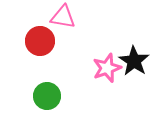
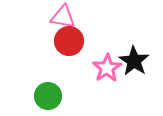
red circle: moved 29 px right
pink star: rotated 12 degrees counterclockwise
green circle: moved 1 px right
